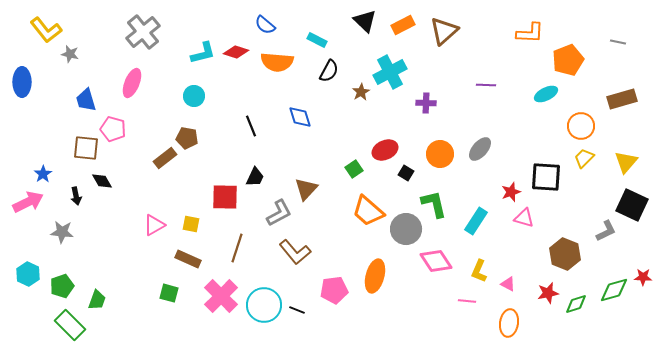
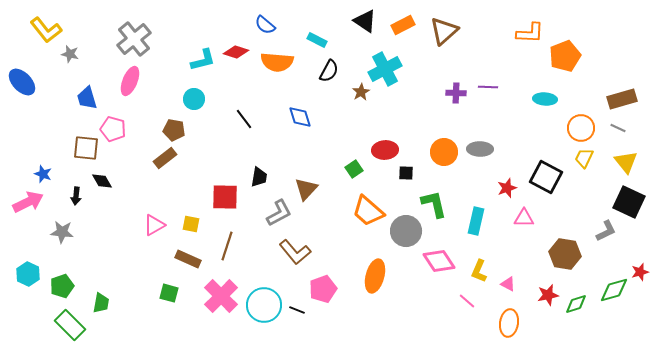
black triangle at (365, 21): rotated 10 degrees counterclockwise
gray cross at (143, 32): moved 9 px left, 7 px down
gray line at (618, 42): moved 86 px down; rotated 14 degrees clockwise
cyan L-shape at (203, 53): moved 7 px down
orange pentagon at (568, 60): moved 3 px left, 4 px up
cyan cross at (390, 72): moved 5 px left, 3 px up
blue ellipse at (22, 82): rotated 44 degrees counterclockwise
pink ellipse at (132, 83): moved 2 px left, 2 px up
purple line at (486, 85): moved 2 px right, 2 px down
cyan ellipse at (546, 94): moved 1 px left, 5 px down; rotated 30 degrees clockwise
cyan circle at (194, 96): moved 3 px down
blue trapezoid at (86, 100): moved 1 px right, 2 px up
purple cross at (426, 103): moved 30 px right, 10 px up
black line at (251, 126): moved 7 px left, 7 px up; rotated 15 degrees counterclockwise
orange circle at (581, 126): moved 2 px down
brown pentagon at (187, 138): moved 13 px left, 8 px up
gray ellipse at (480, 149): rotated 50 degrees clockwise
red ellipse at (385, 150): rotated 20 degrees clockwise
orange circle at (440, 154): moved 4 px right, 2 px up
yellow trapezoid at (584, 158): rotated 20 degrees counterclockwise
yellow triangle at (626, 162): rotated 20 degrees counterclockwise
black square at (406, 173): rotated 28 degrees counterclockwise
blue star at (43, 174): rotated 18 degrees counterclockwise
black trapezoid at (255, 177): moved 4 px right; rotated 15 degrees counterclockwise
black square at (546, 177): rotated 24 degrees clockwise
red star at (511, 192): moved 4 px left, 4 px up
black arrow at (76, 196): rotated 18 degrees clockwise
black square at (632, 205): moved 3 px left, 3 px up
pink triangle at (524, 218): rotated 15 degrees counterclockwise
cyan rectangle at (476, 221): rotated 20 degrees counterclockwise
gray circle at (406, 229): moved 2 px down
brown line at (237, 248): moved 10 px left, 2 px up
brown hexagon at (565, 254): rotated 12 degrees counterclockwise
pink diamond at (436, 261): moved 3 px right
red star at (643, 277): moved 3 px left, 5 px up; rotated 18 degrees counterclockwise
pink pentagon at (334, 290): moved 11 px left, 1 px up; rotated 12 degrees counterclockwise
red star at (548, 293): moved 2 px down
green trapezoid at (97, 300): moved 4 px right, 3 px down; rotated 10 degrees counterclockwise
pink line at (467, 301): rotated 36 degrees clockwise
